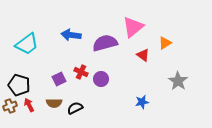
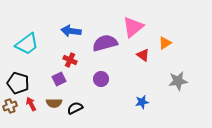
blue arrow: moved 4 px up
red cross: moved 11 px left, 12 px up
gray star: rotated 30 degrees clockwise
black pentagon: moved 1 px left, 2 px up
red arrow: moved 2 px right, 1 px up
